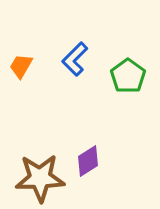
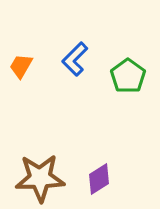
purple diamond: moved 11 px right, 18 px down
